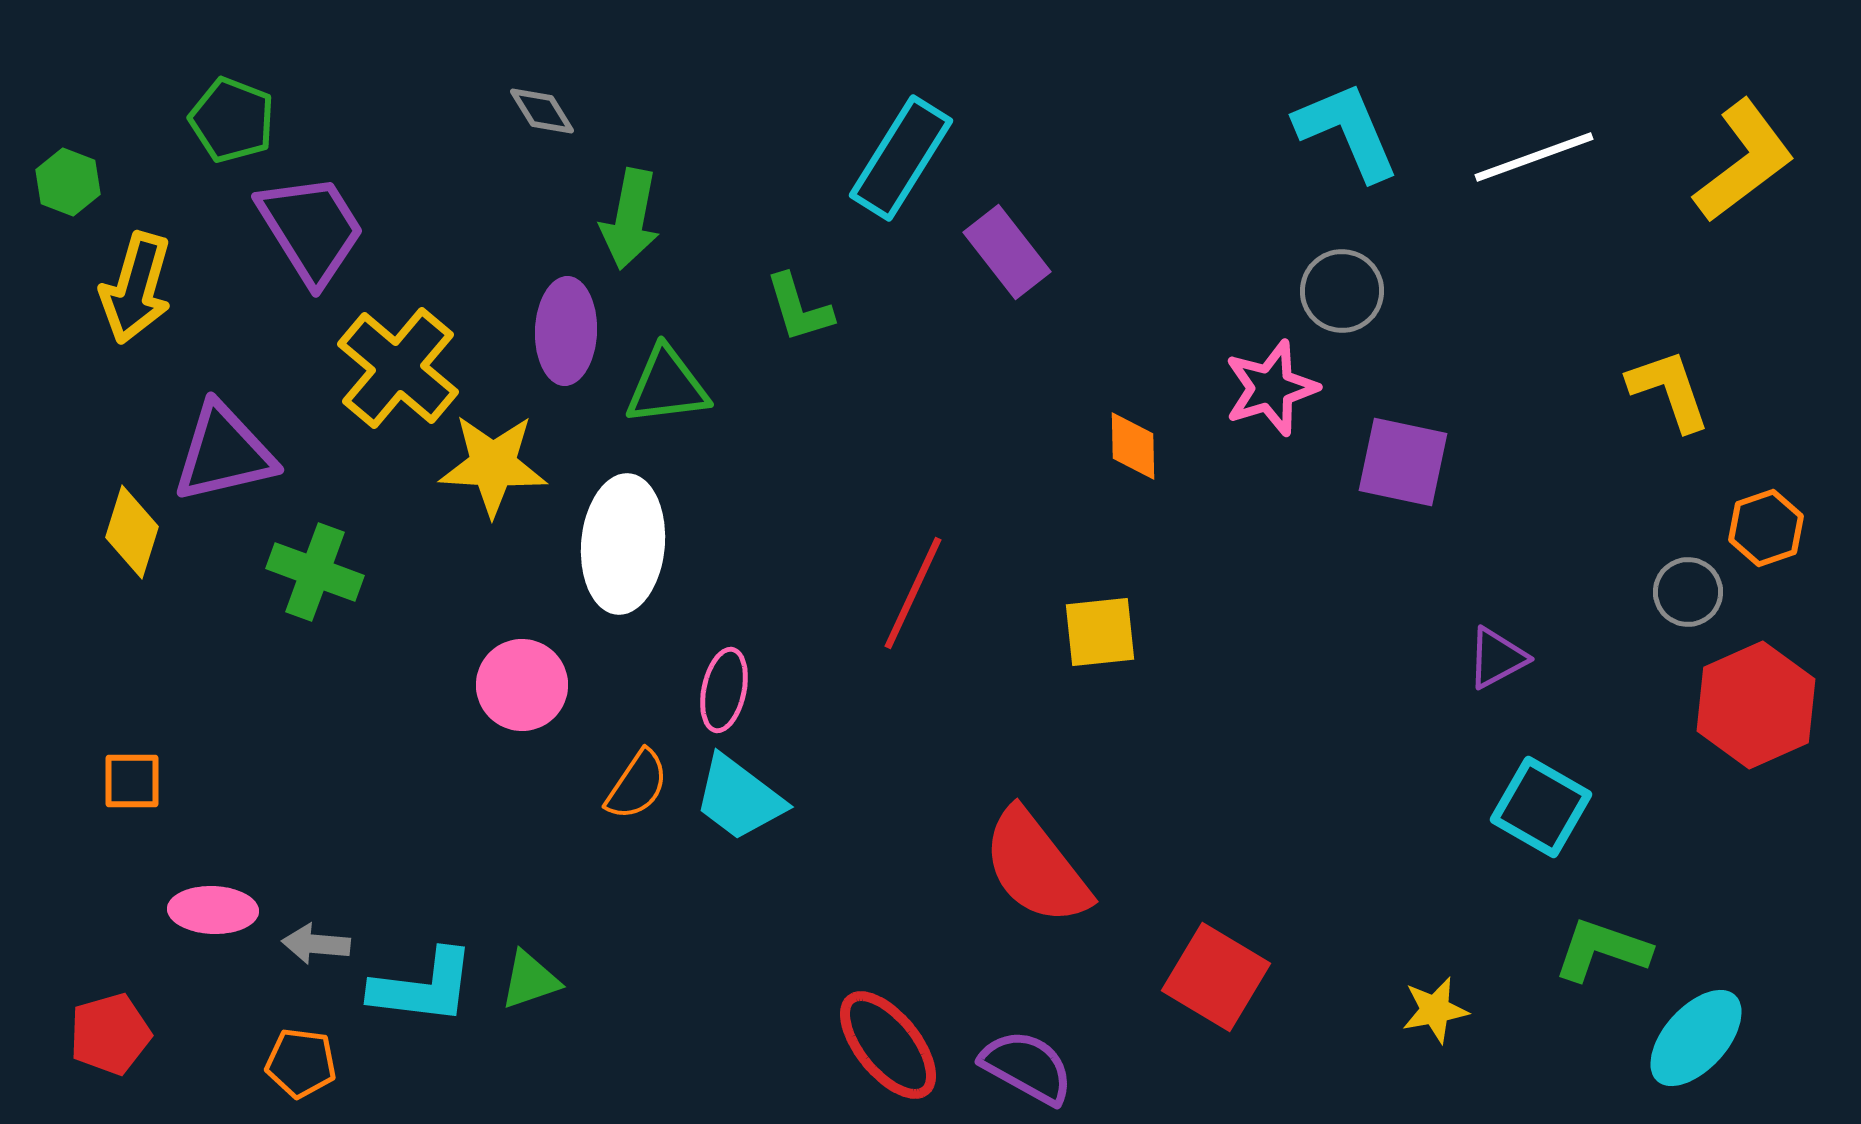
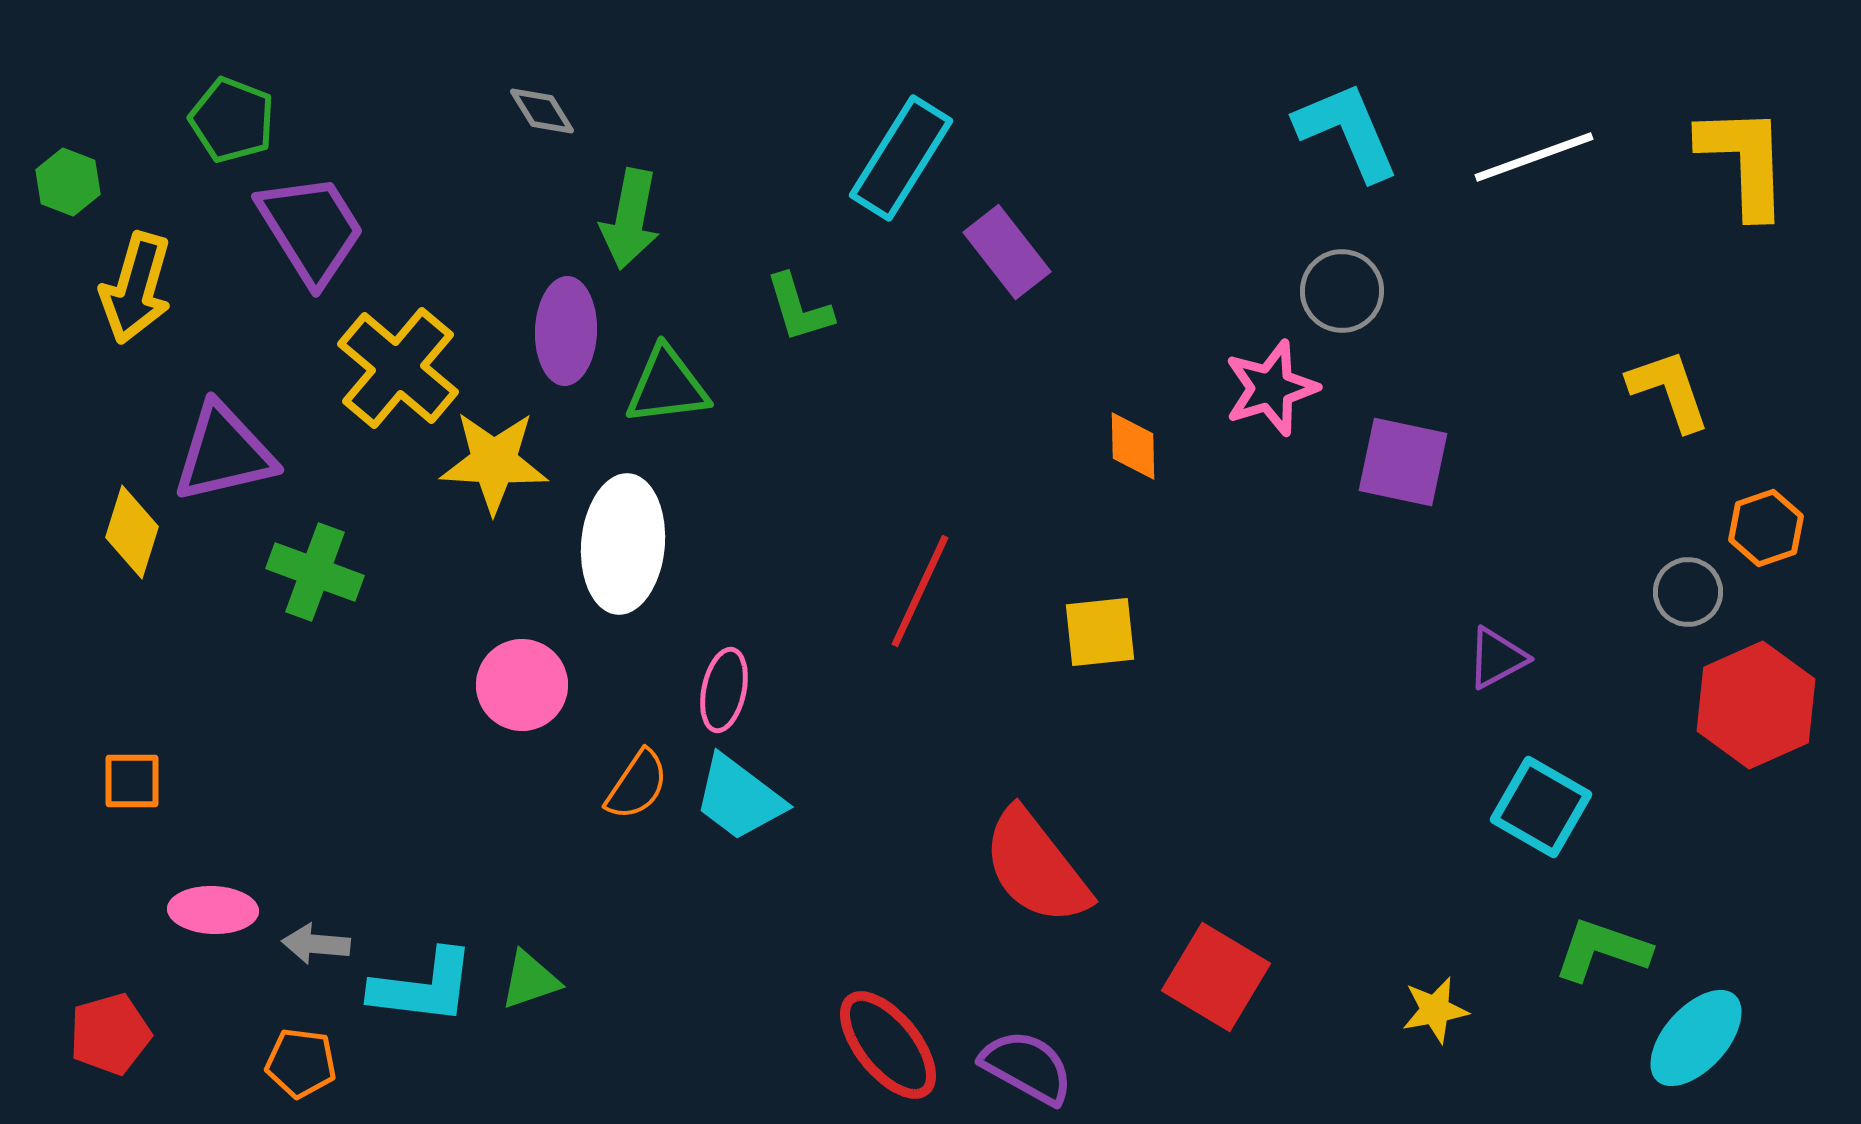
yellow L-shape at (1744, 161): rotated 55 degrees counterclockwise
yellow star at (493, 465): moved 1 px right, 3 px up
red line at (913, 593): moved 7 px right, 2 px up
